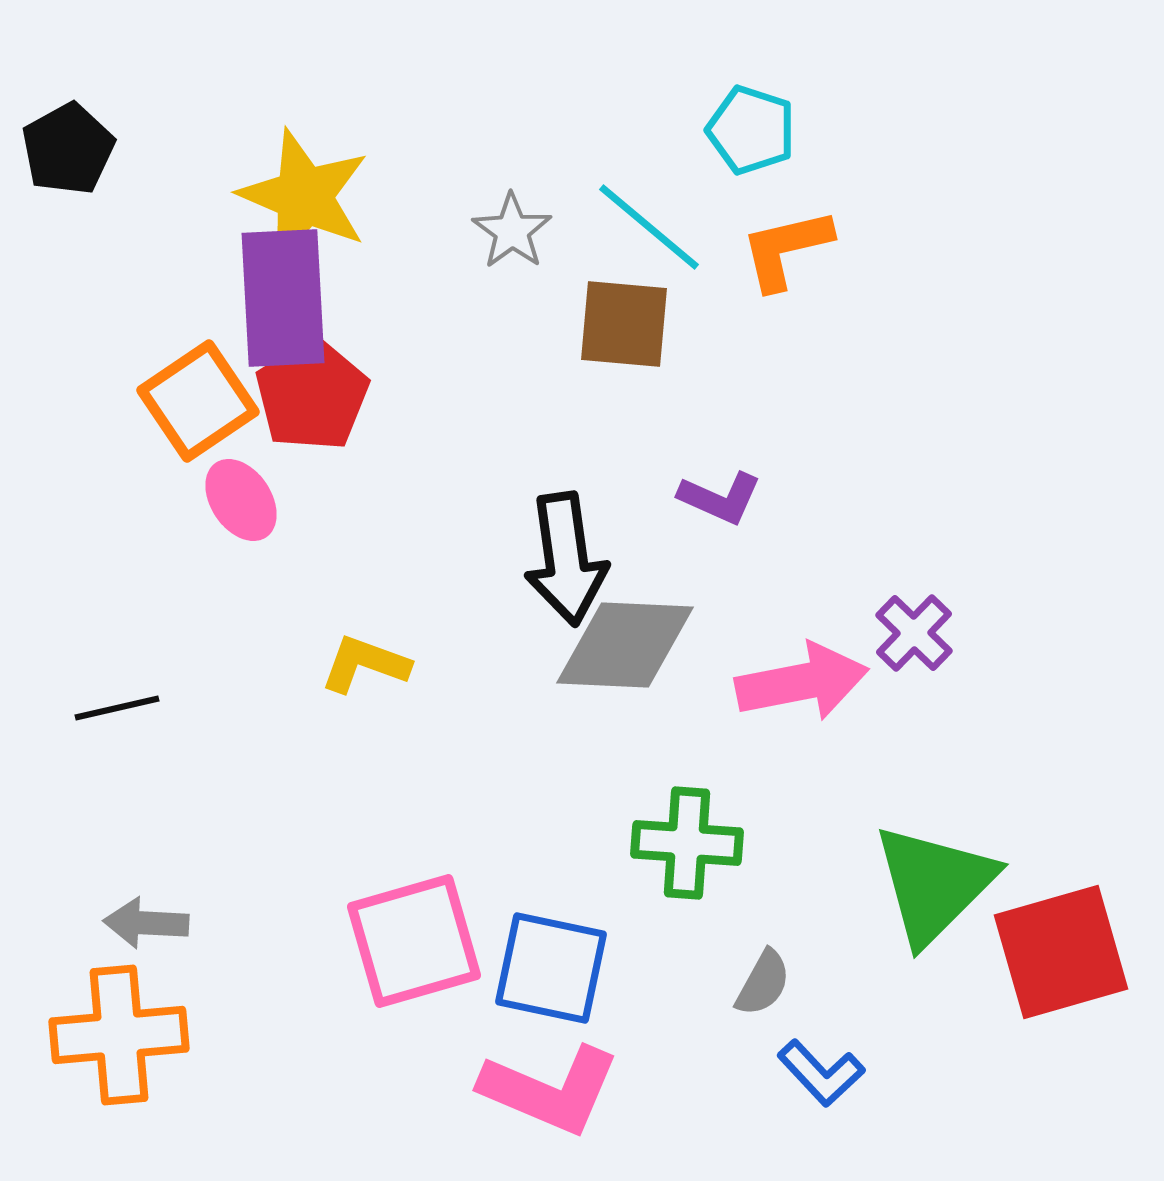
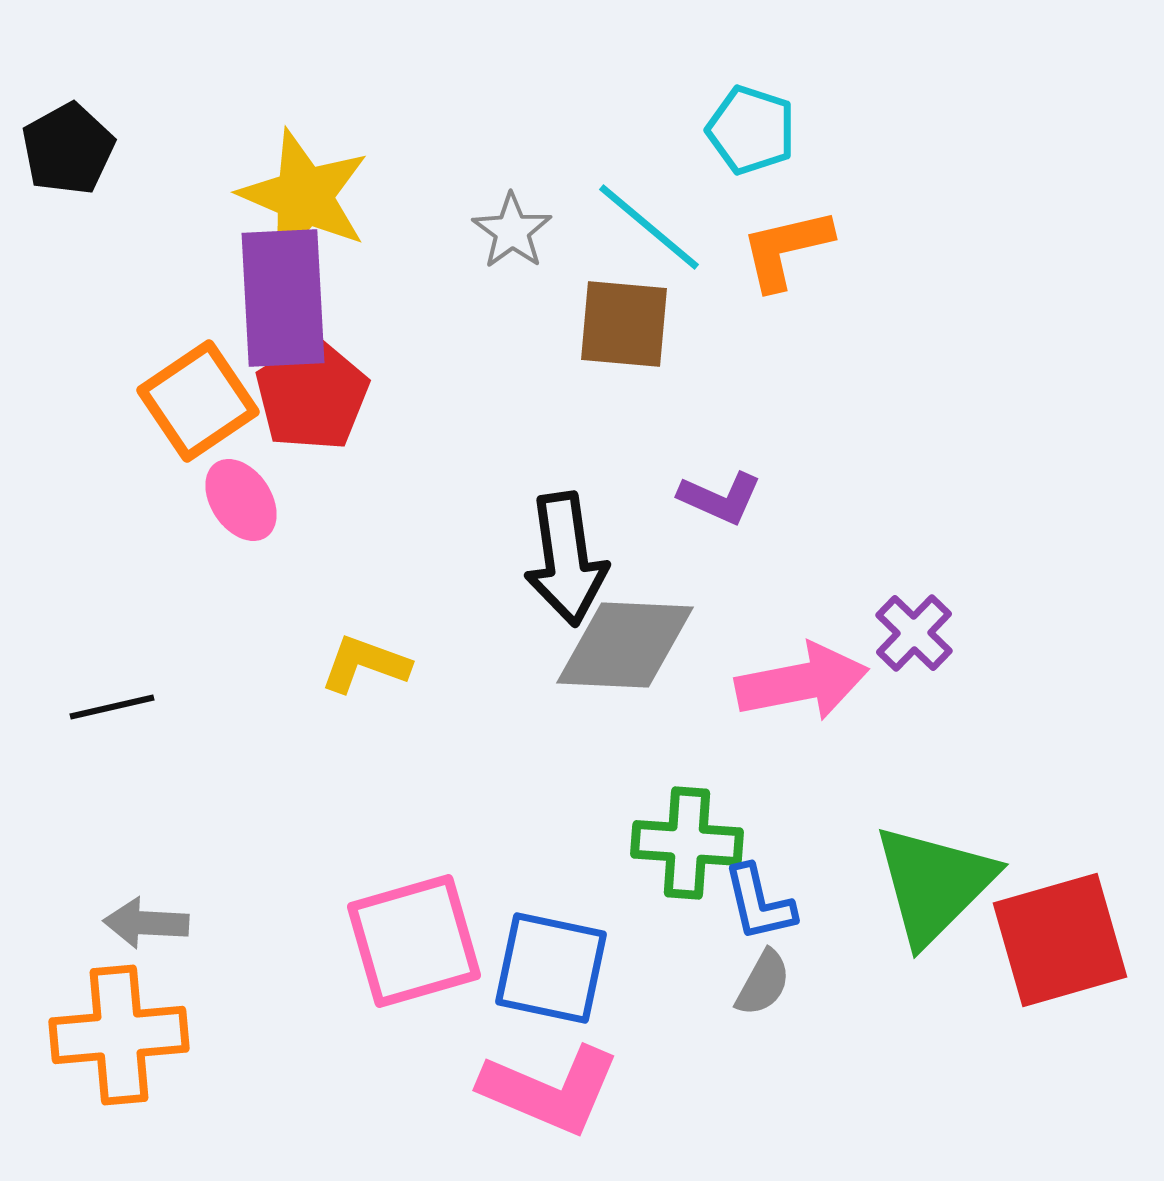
black line: moved 5 px left, 1 px up
red square: moved 1 px left, 12 px up
blue L-shape: moved 62 px left, 170 px up; rotated 30 degrees clockwise
